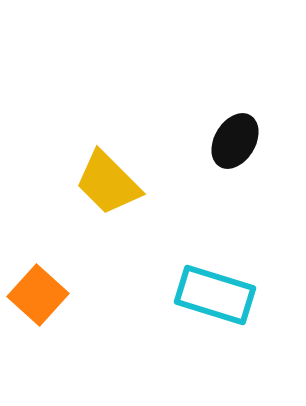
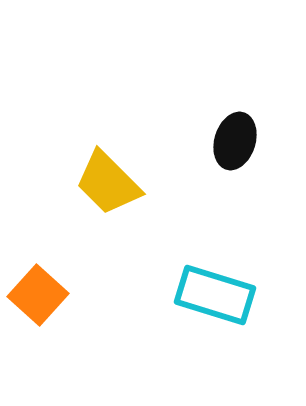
black ellipse: rotated 14 degrees counterclockwise
